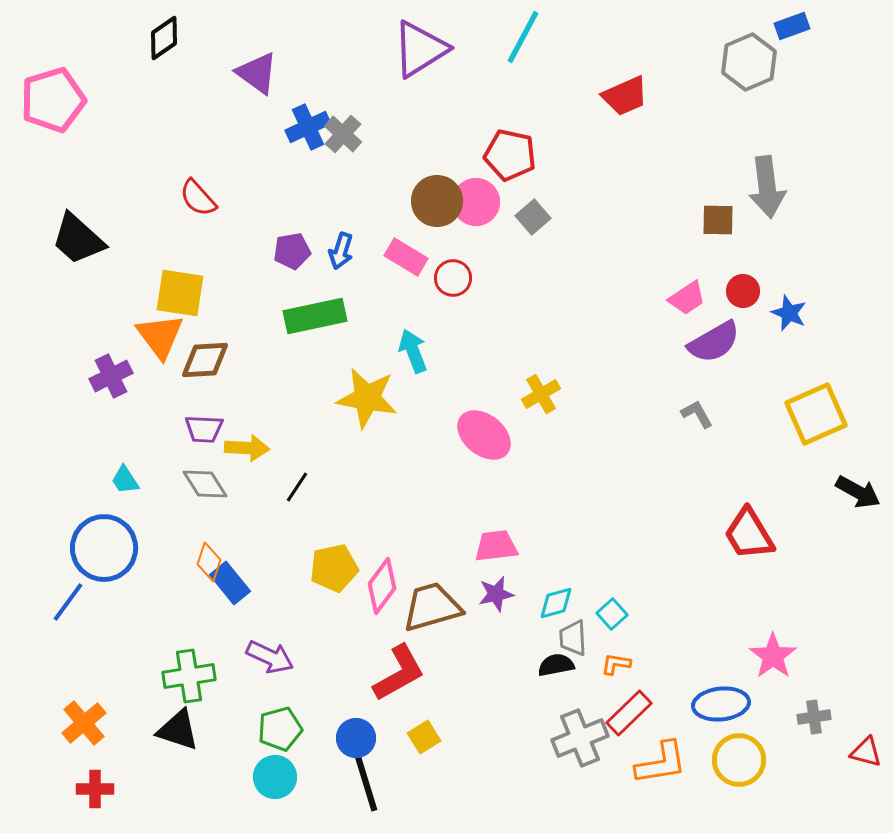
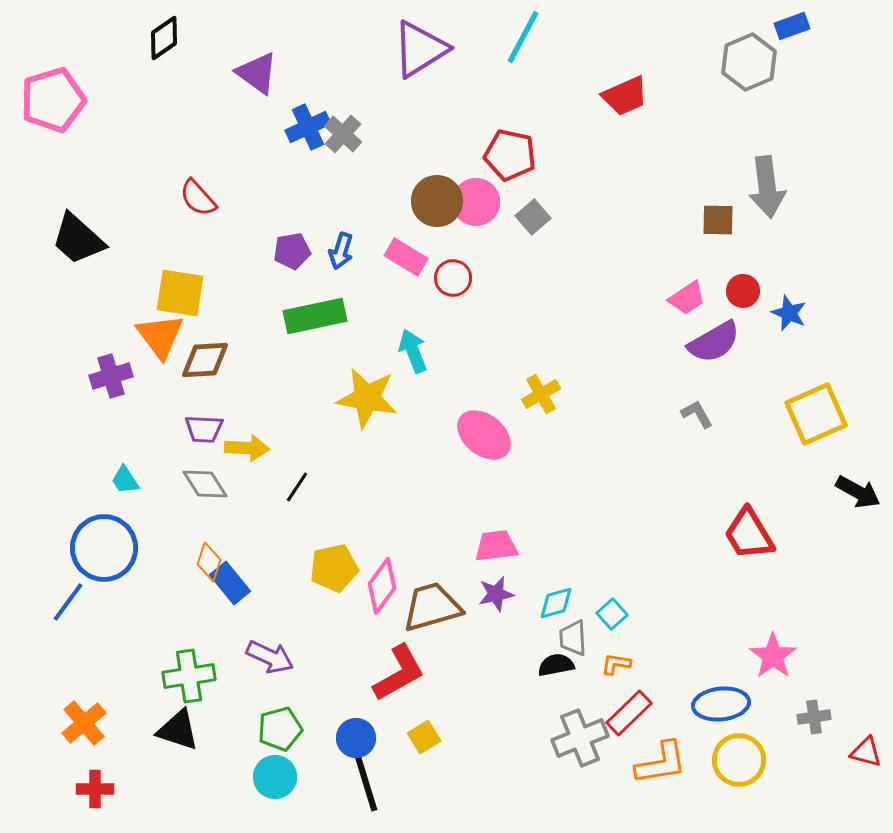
purple cross at (111, 376): rotated 9 degrees clockwise
